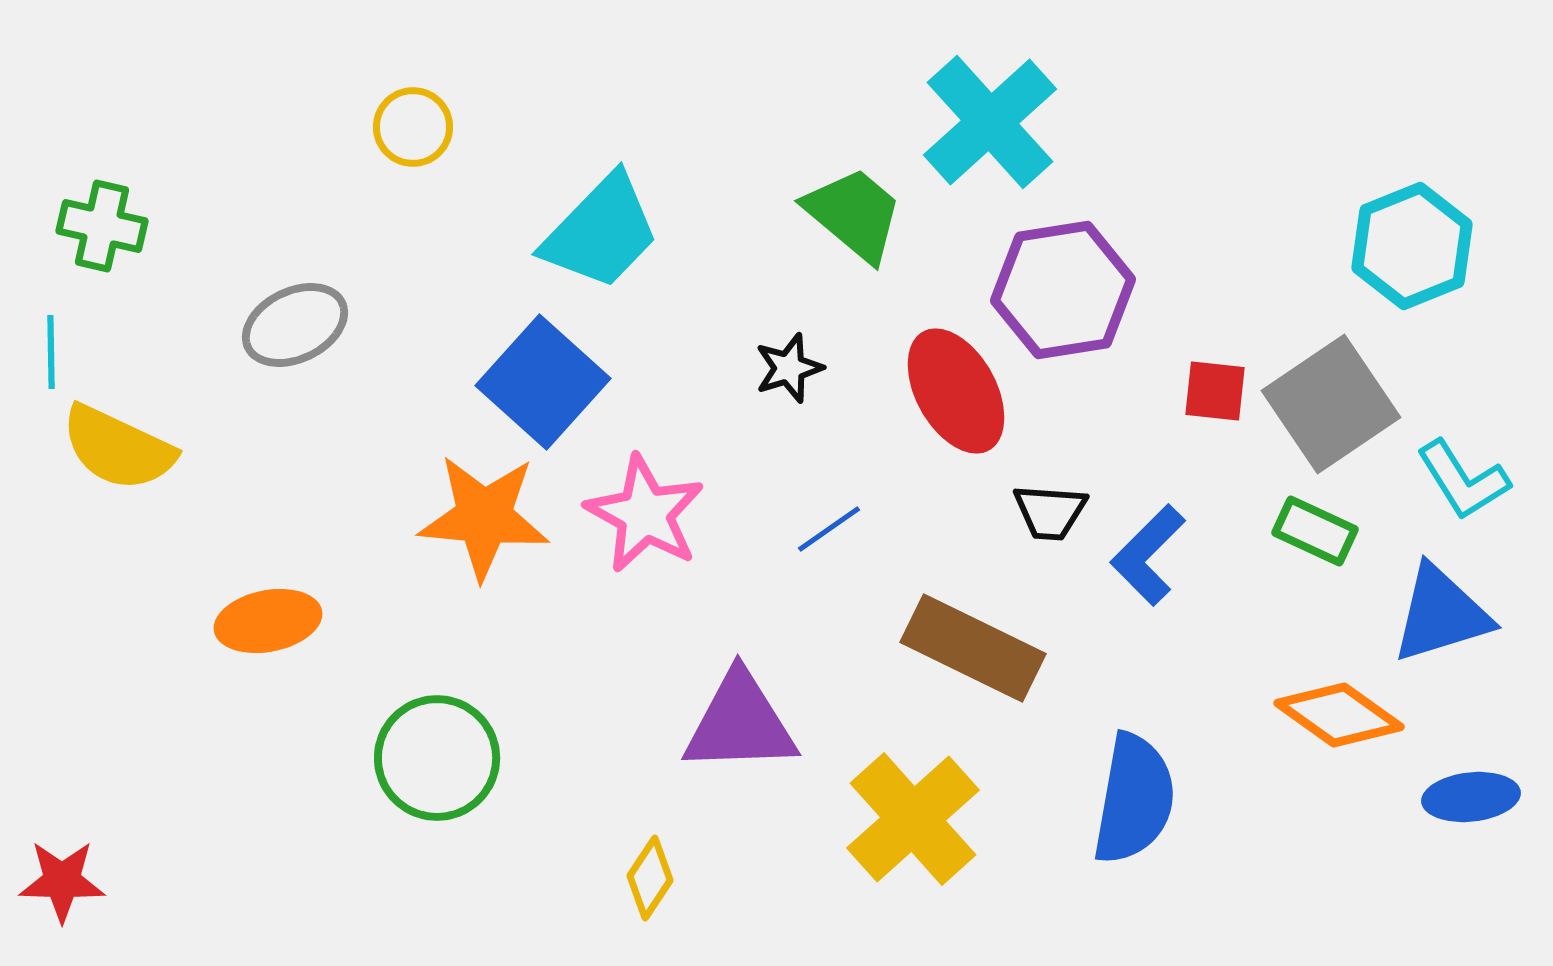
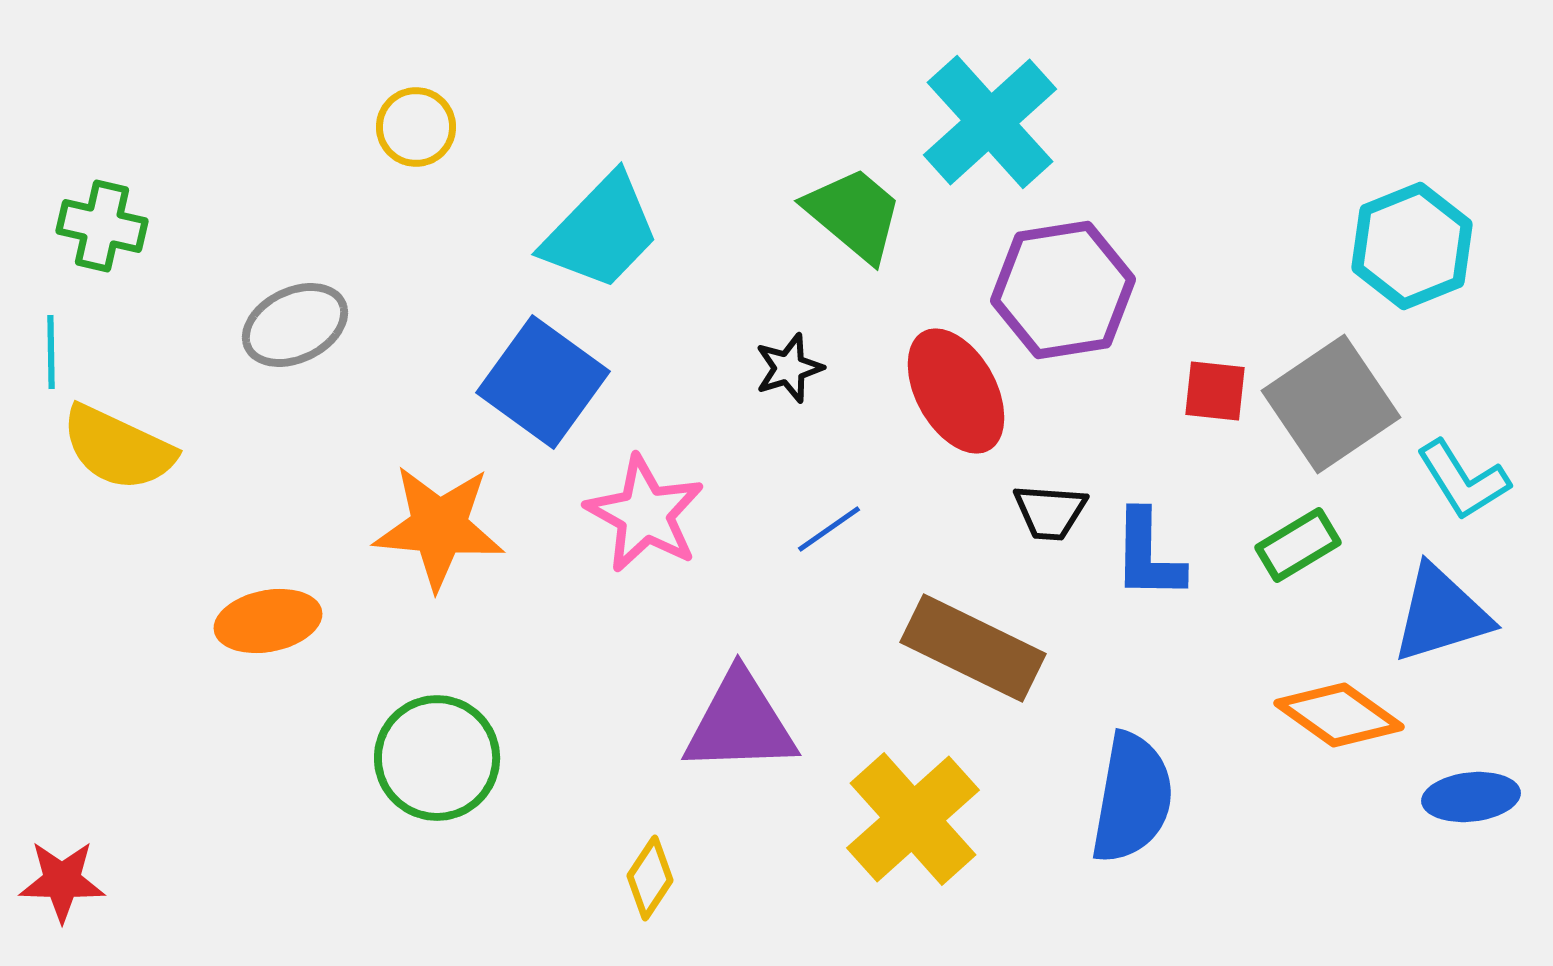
yellow circle: moved 3 px right
blue square: rotated 6 degrees counterclockwise
orange star: moved 45 px left, 10 px down
green rectangle: moved 17 px left, 14 px down; rotated 56 degrees counterclockwise
blue L-shape: rotated 44 degrees counterclockwise
blue semicircle: moved 2 px left, 1 px up
